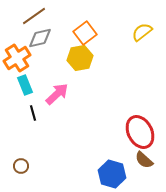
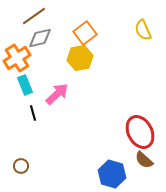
yellow semicircle: moved 1 px right, 2 px up; rotated 75 degrees counterclockwise
